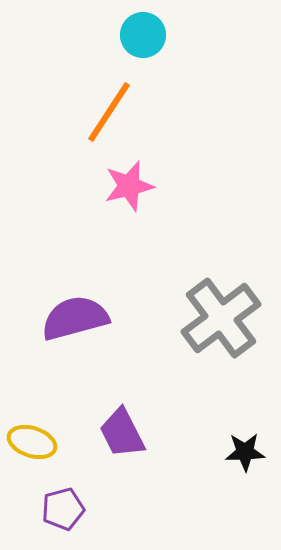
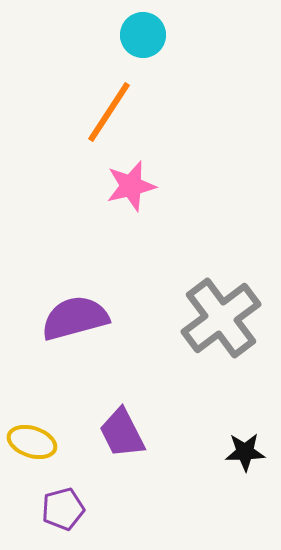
pink star: moved 2 px right
